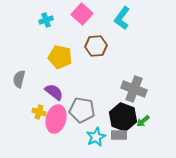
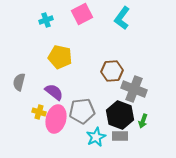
pink square: rotated 20 degrees clockwise
brown hexagon: moved 16 px right, 25 px down
gray semicircle: moved 3 px down
gray pentagon: moved 1 px down; rotated 15 degrees counterclockwise
black hexagon: moved 3 px left, 2 px up
green arrow: rotated 32 degrees counterclockwise
gray rectangle: moved 1 px right, 1 px down
